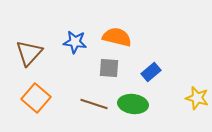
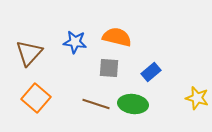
brown line: moved 2 px right
